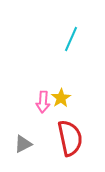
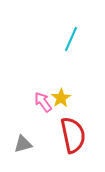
pink arrow: rotated 140 degrees clockwise
red semicircle: moved 3 px right, 3 px up
gray triangle: rotated 12 degrees clockwise
